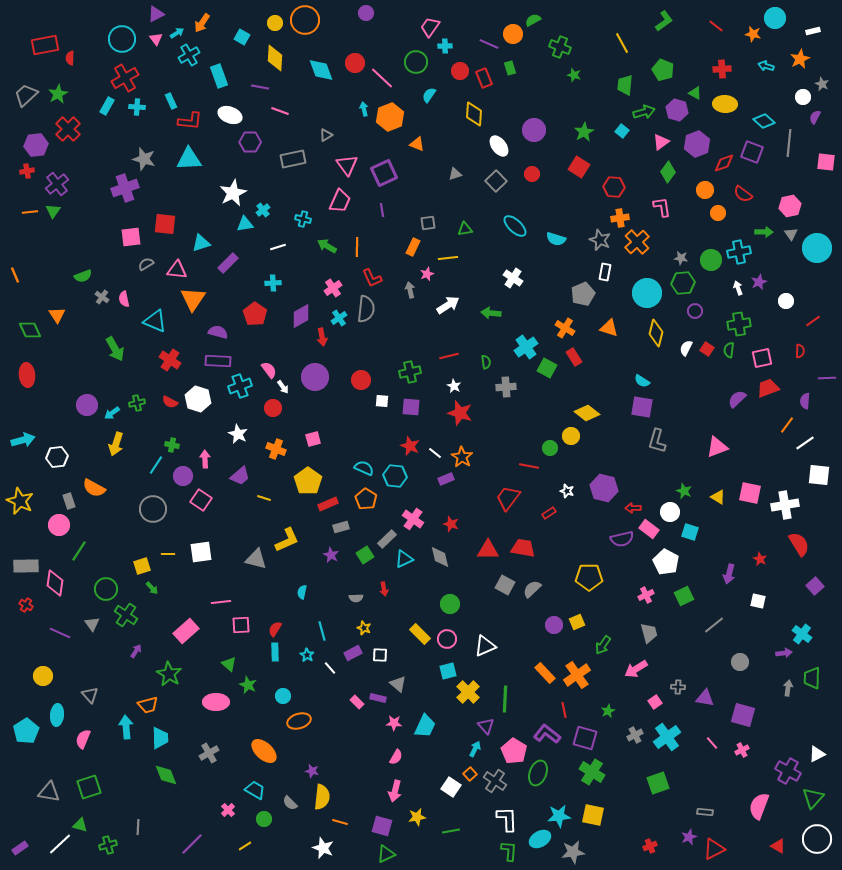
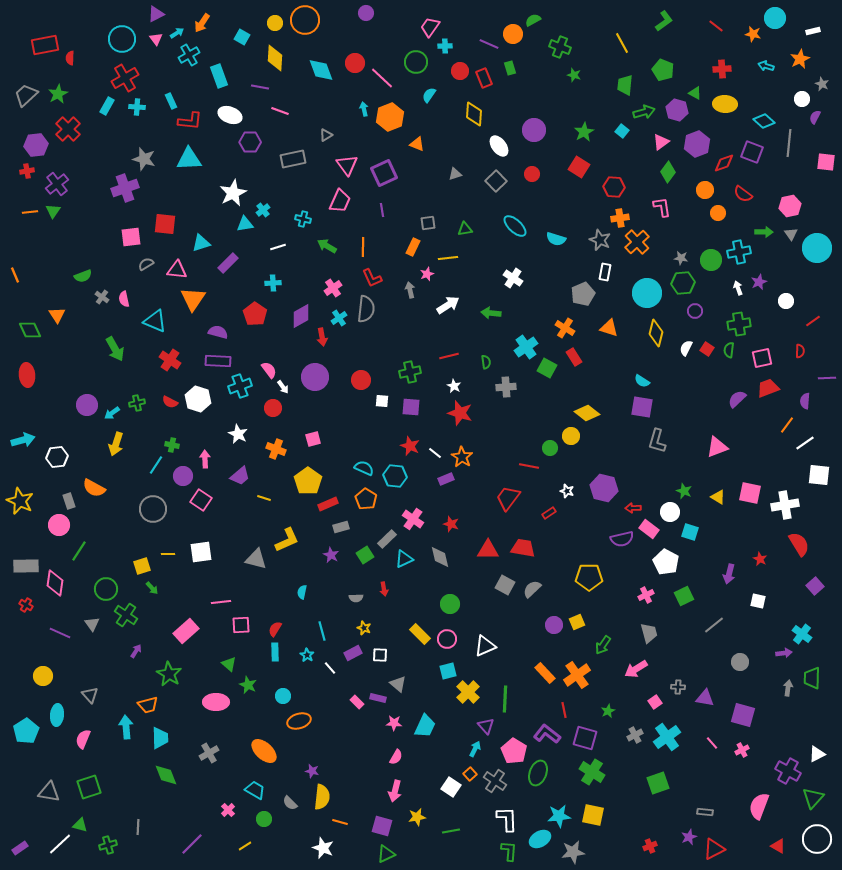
white circle at (803, 97): moved 1 px left, 2 px down
orange line at (357, 247): moved 6 px right
